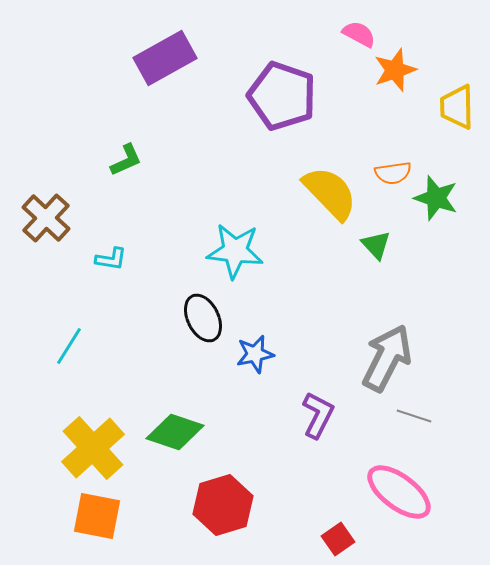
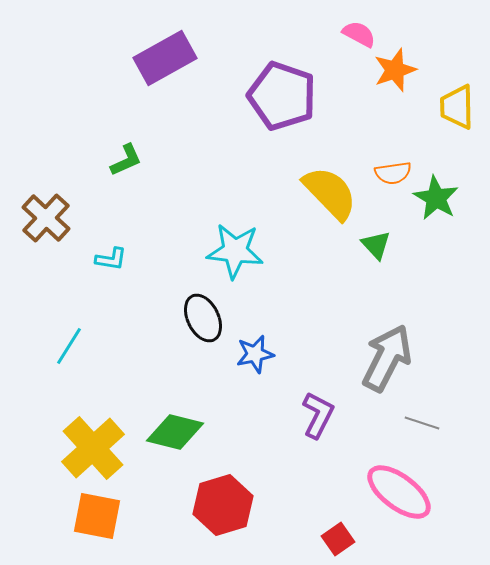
green star: rotated 12 degrees clockwise
gray line: moved 8 px right, 7 px down
green diamond: rotated 4 degrees counterclockwise
